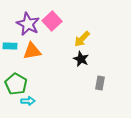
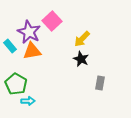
purple star: moved 1 px right, 8 px down
cyan rectangle: rotated 48 degrees clockwise
